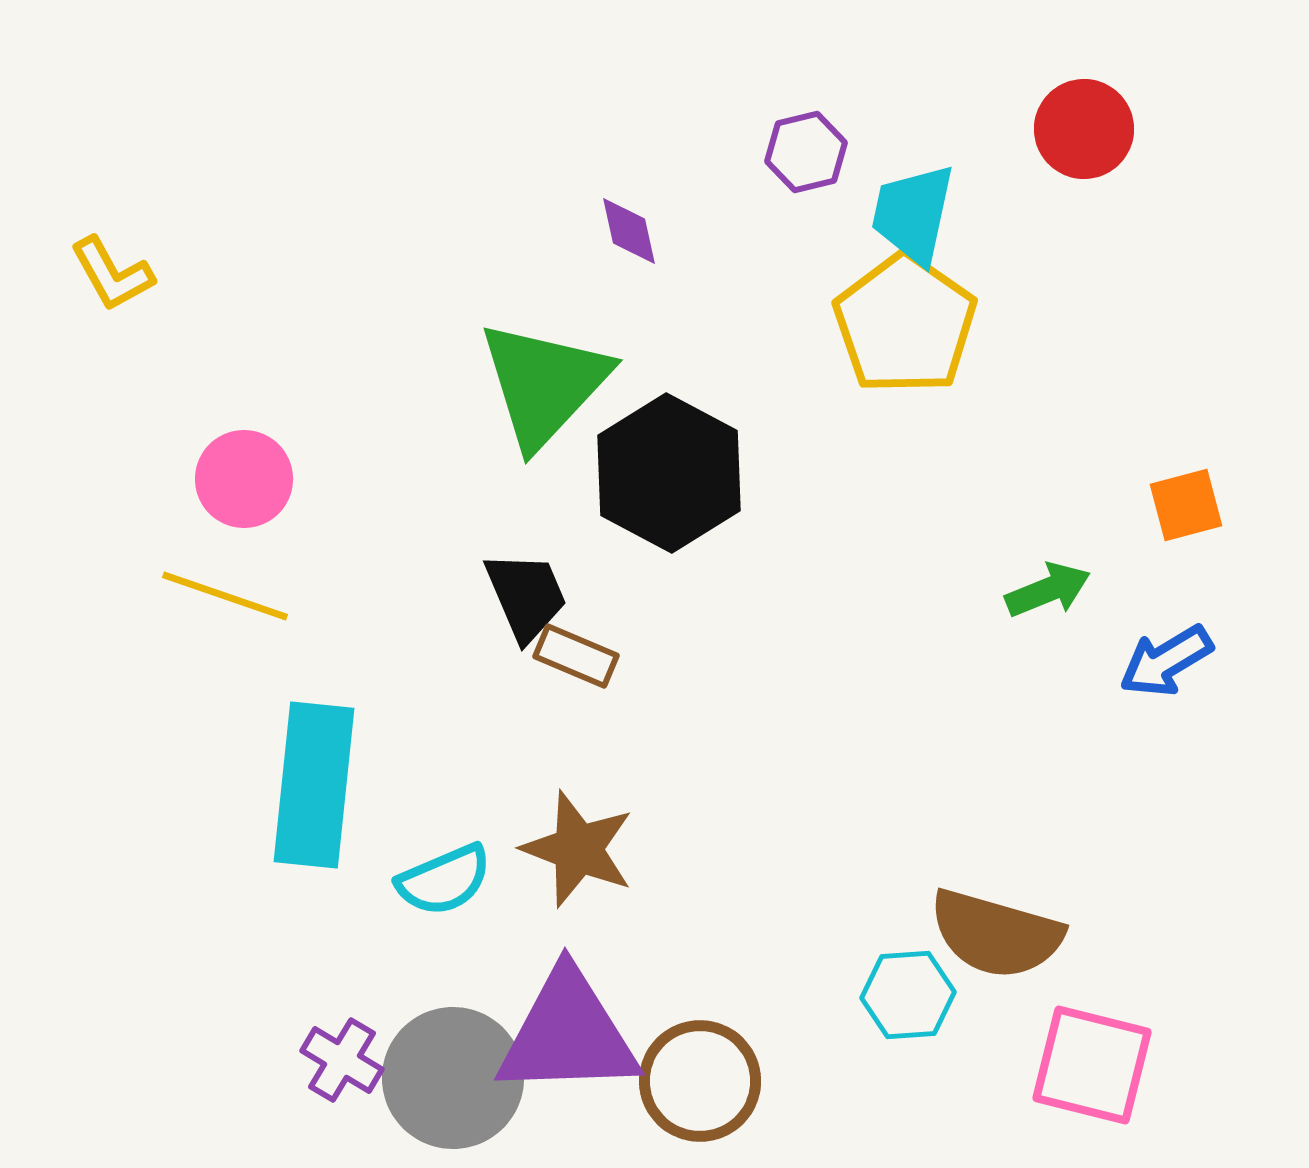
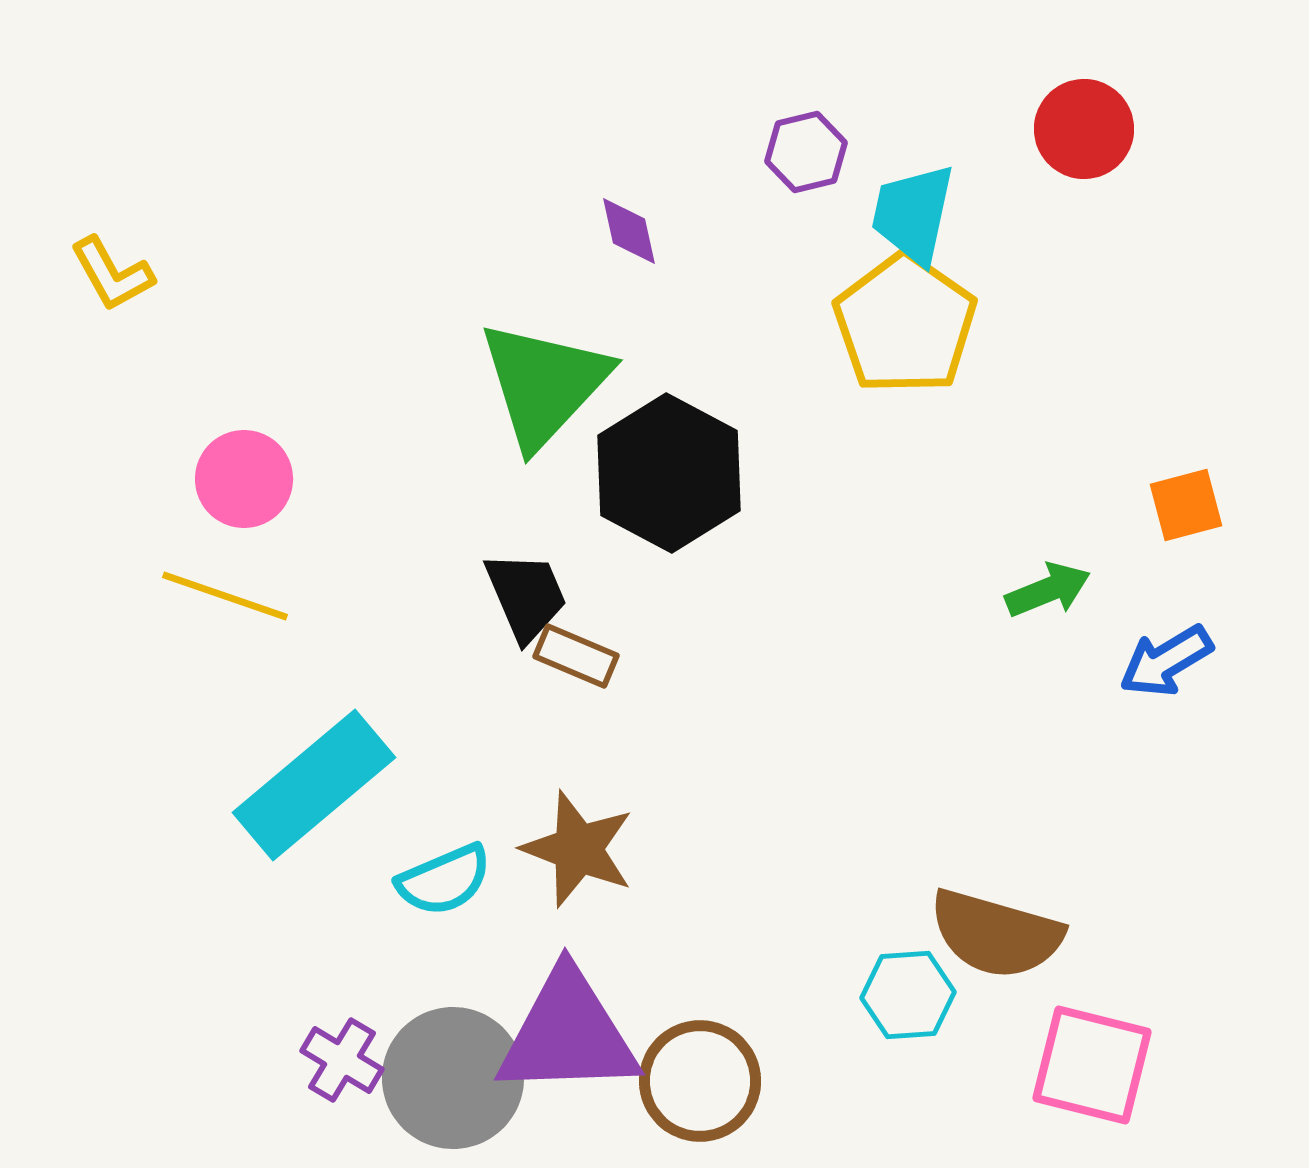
cyan rectangle: rotated 44 degrees clockwise
